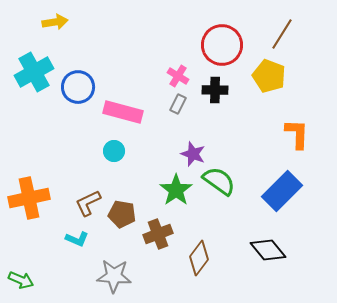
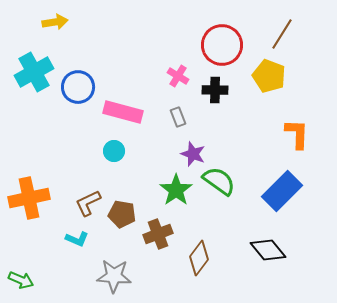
gray rectangle: moved 13 px down; rotated 48 degrees counterclockwise
